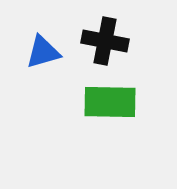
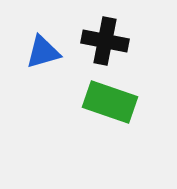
green rectangle: rotated 18 degrees clockwise
